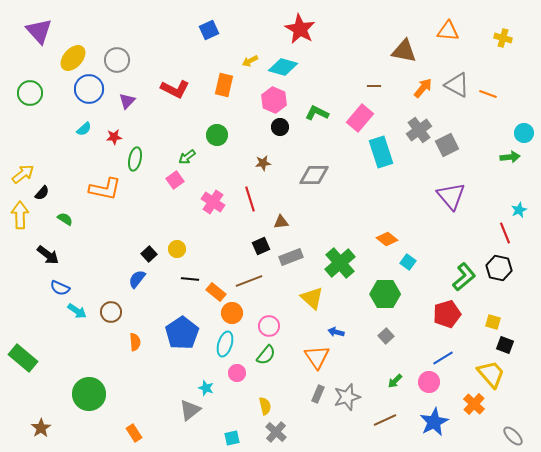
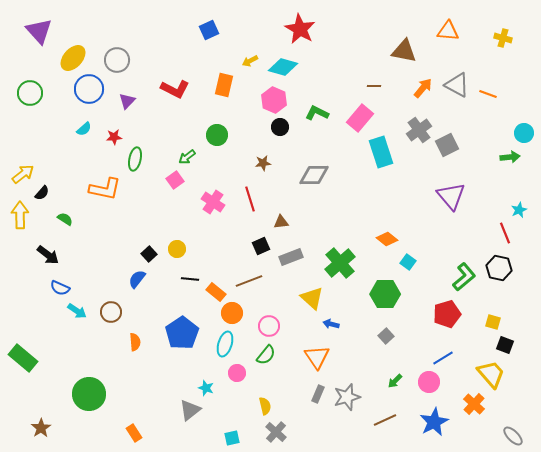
blue arrow at (336, 332): moved 5 px left, 8 px up
